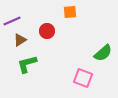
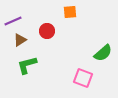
purple line: moved 1 px right
green L-shape: moved 1 px down
